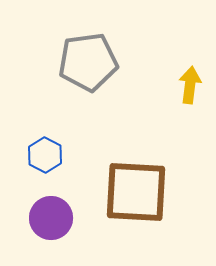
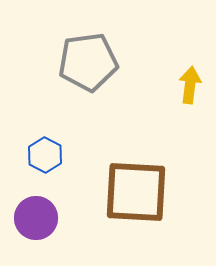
purple circle: moved 15 px left
